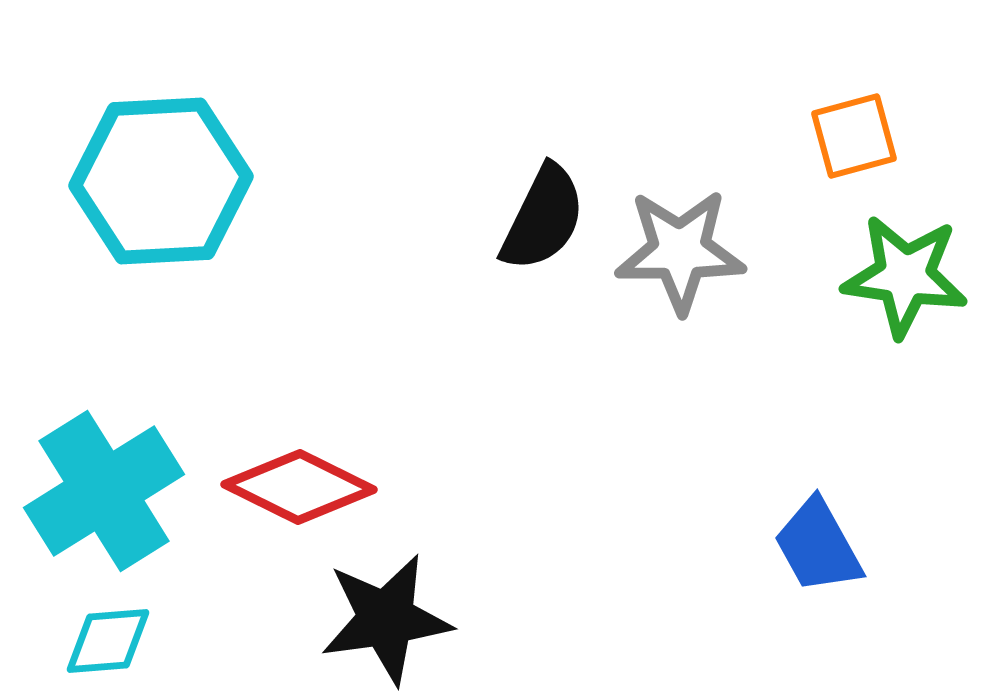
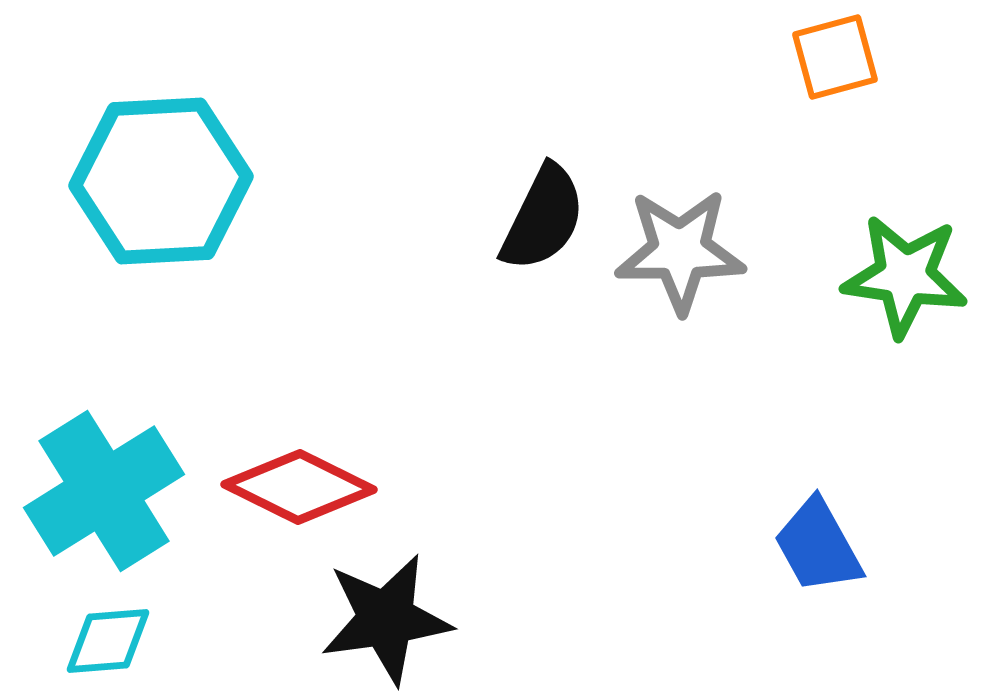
orange square: moved 19 px left, 79 px up
